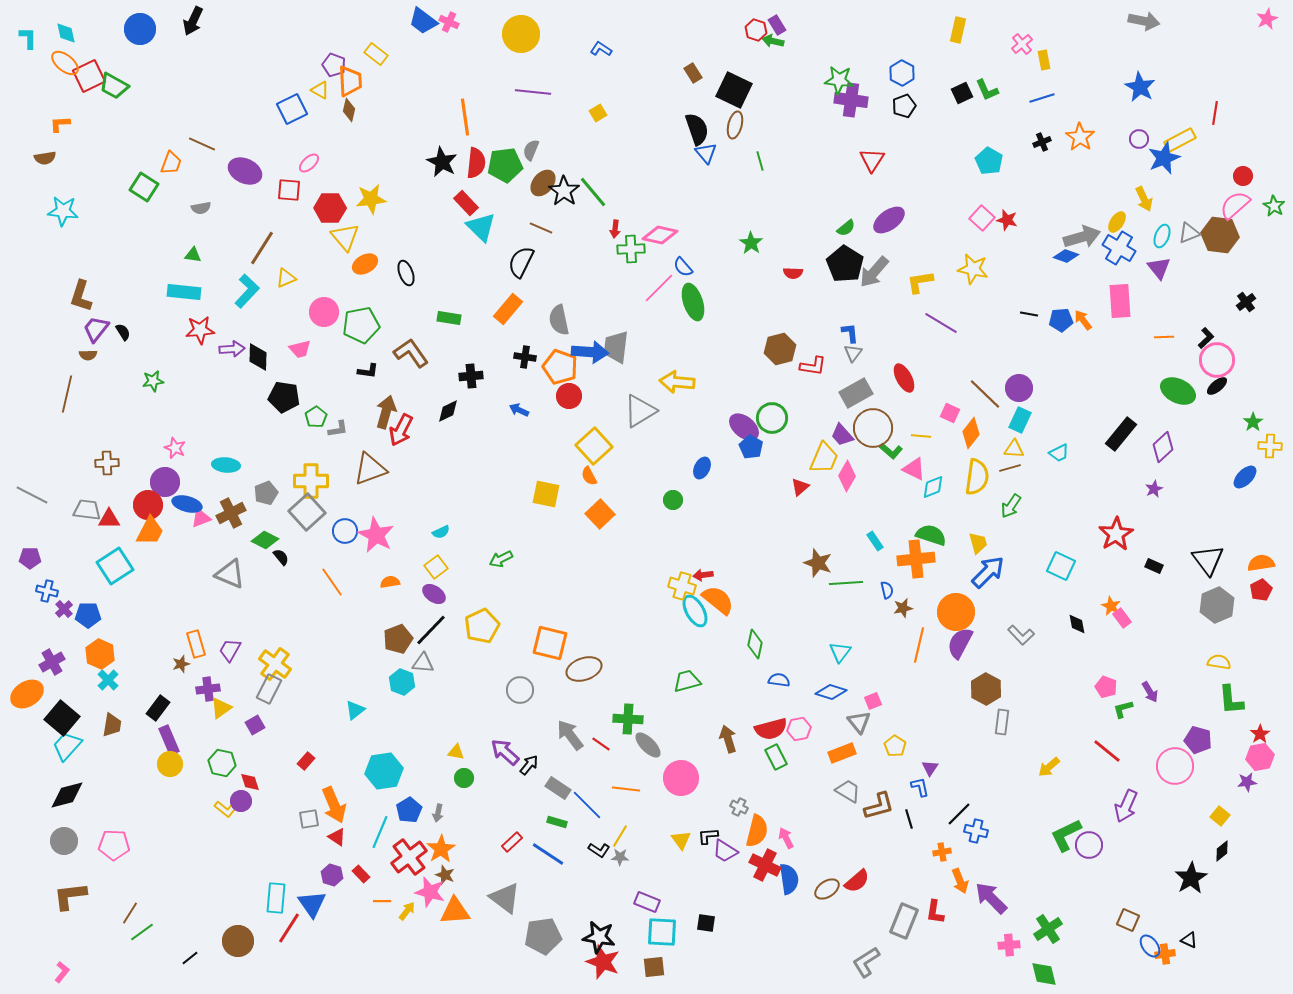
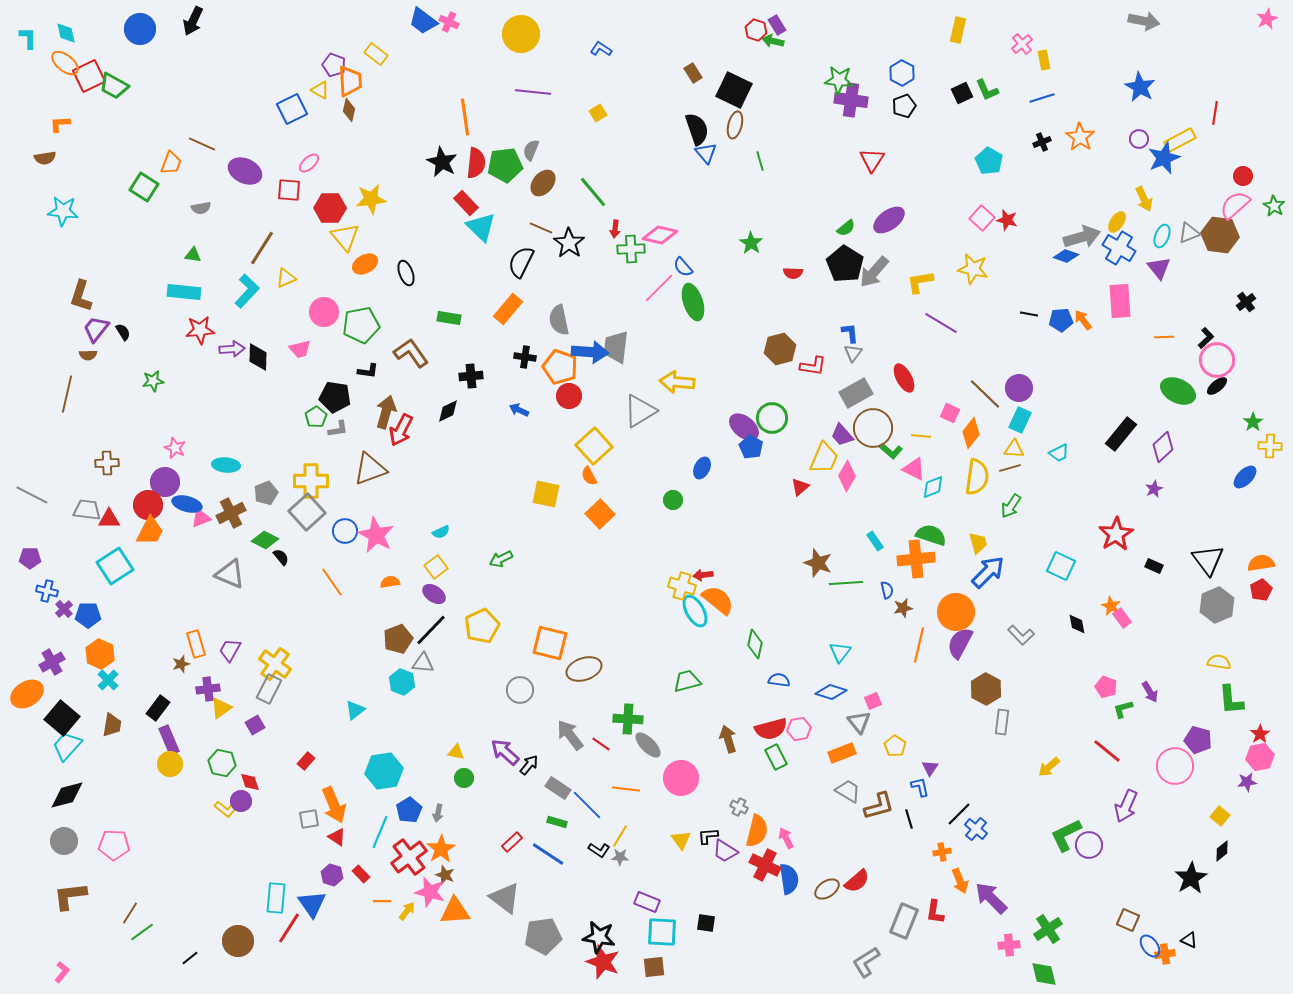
black star at (564, 191): moved 5 px right, 52 px down
black pentagon at (284, 397): moved 51 px right
blue cross at (976, 831): moved 2 px up; rotated 25 degrees clockwise
